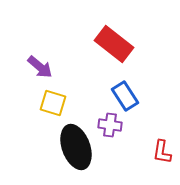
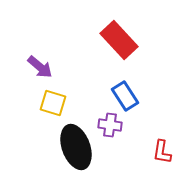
red rectangle: moved 5 px right, 4 px up; rotated 9 degrees clockwise
